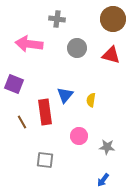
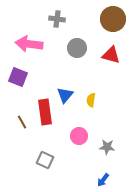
purple square: moved 4 px right, 7 px up
gray square: rotated 18 degrees clockwise
